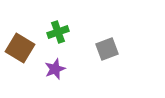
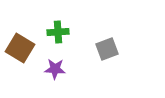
green cross: rotated 15 degrees clockwise
purple star: rotated 25 degrees clockwise
